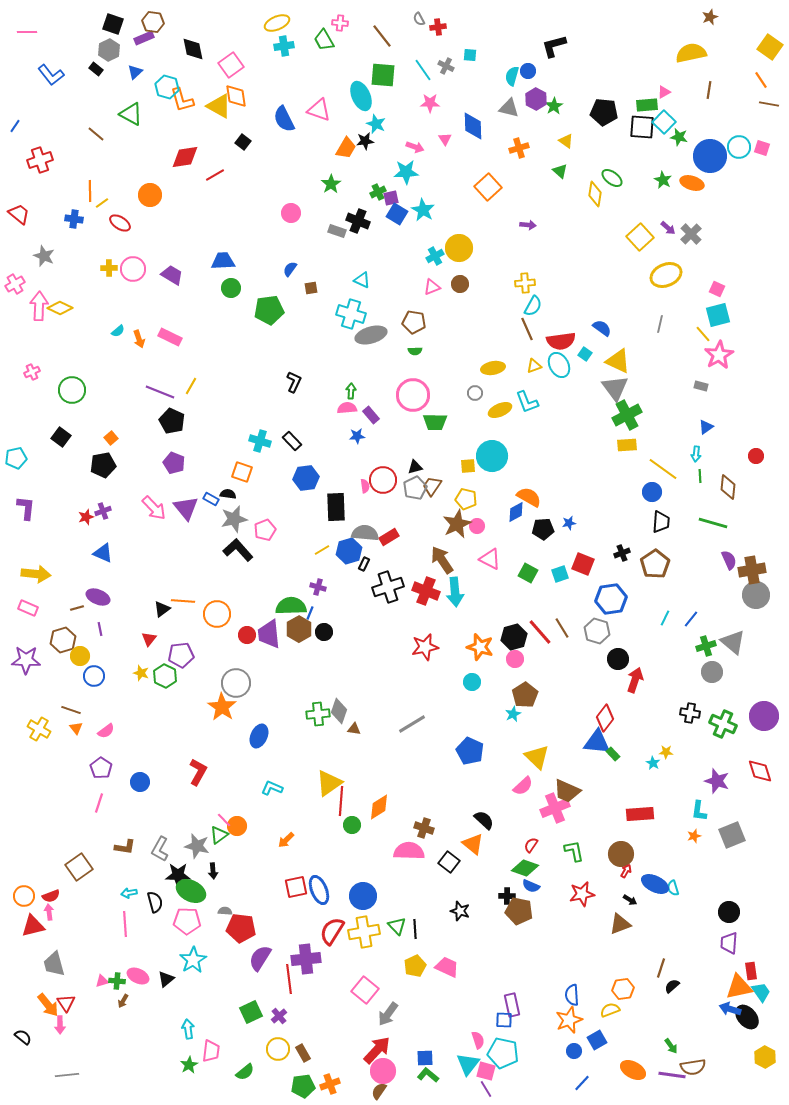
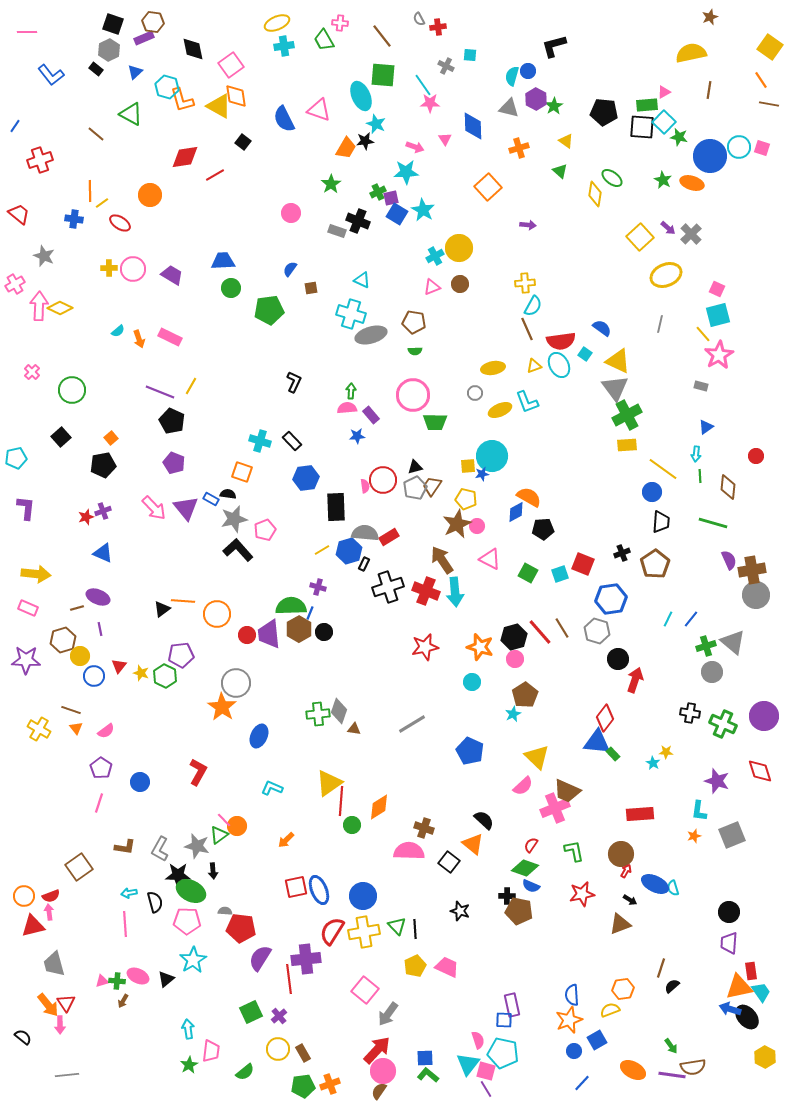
cyan line at (423, 70): moved 15 px down
pink cross at (32, 372): rotated 21 degrees counterclockwise
black square at (61, 437): rotated 12 degrees clockwise
blue star at (569, 523): moved 87 px left, 49 px up
cyan line at (665, 618): moved 3 px right, 1 px down
red triangle at (149, 639): moved 30 px left, 27 px down
